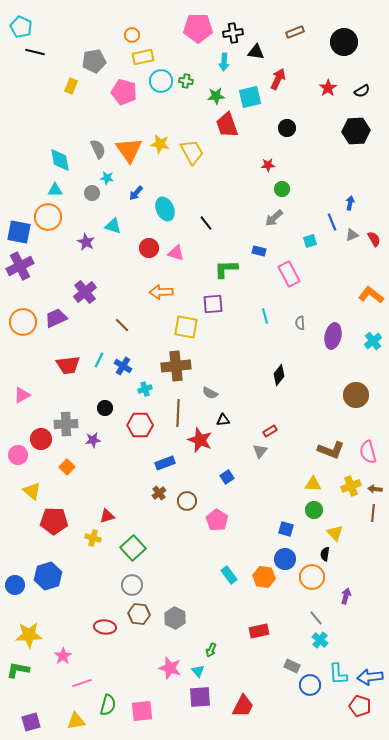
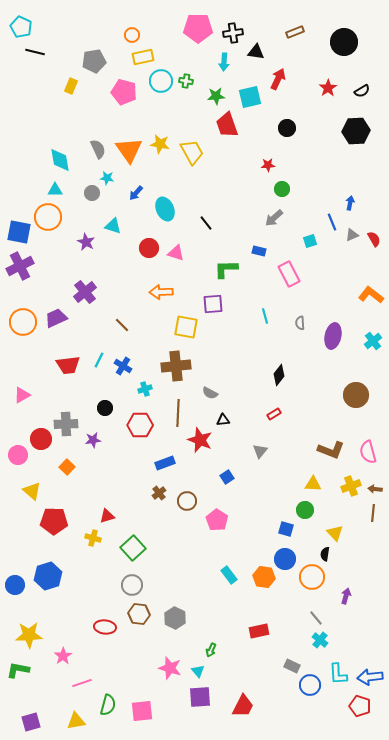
red rectangle at (270, 431): moved 4 px right, 17 px up
green circle at (314, 510): moved 9 px left
